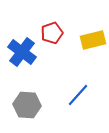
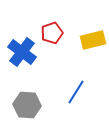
blue line: moved 2 px left, 3 px up; rotated 10 degrees counterclockwise
